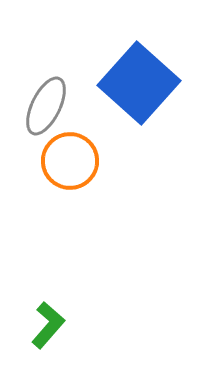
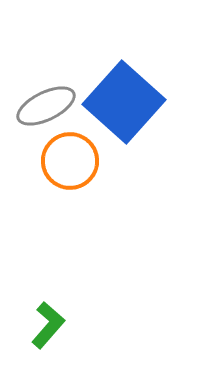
blue square: moved 15 px left, 19 px down
gray ellipse: rotated 38 degrees clockwise
